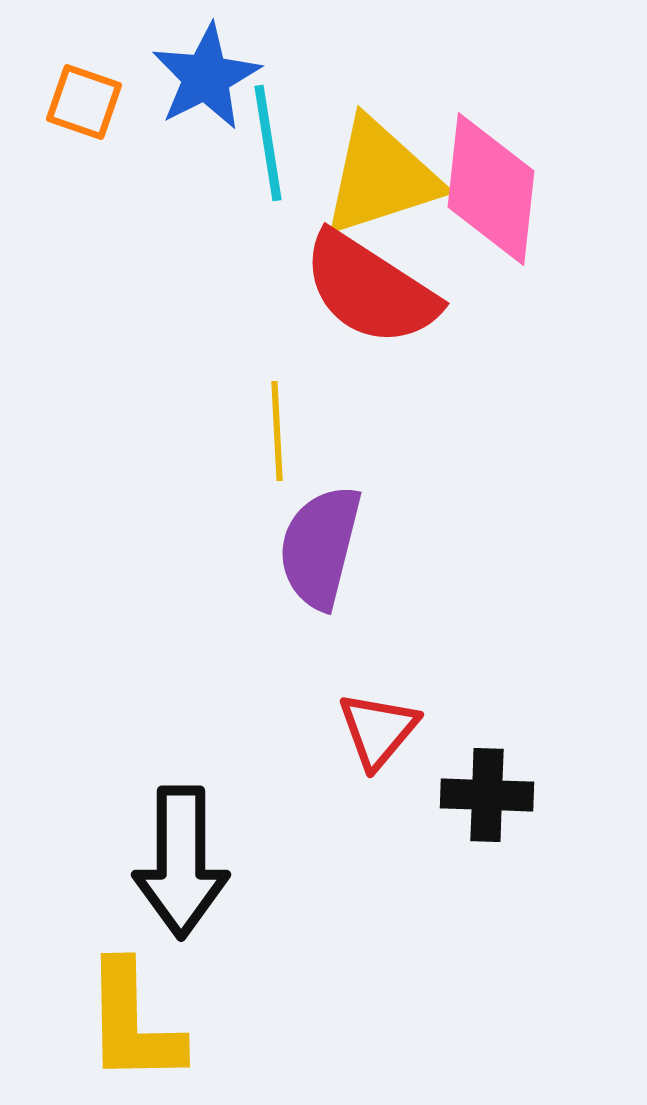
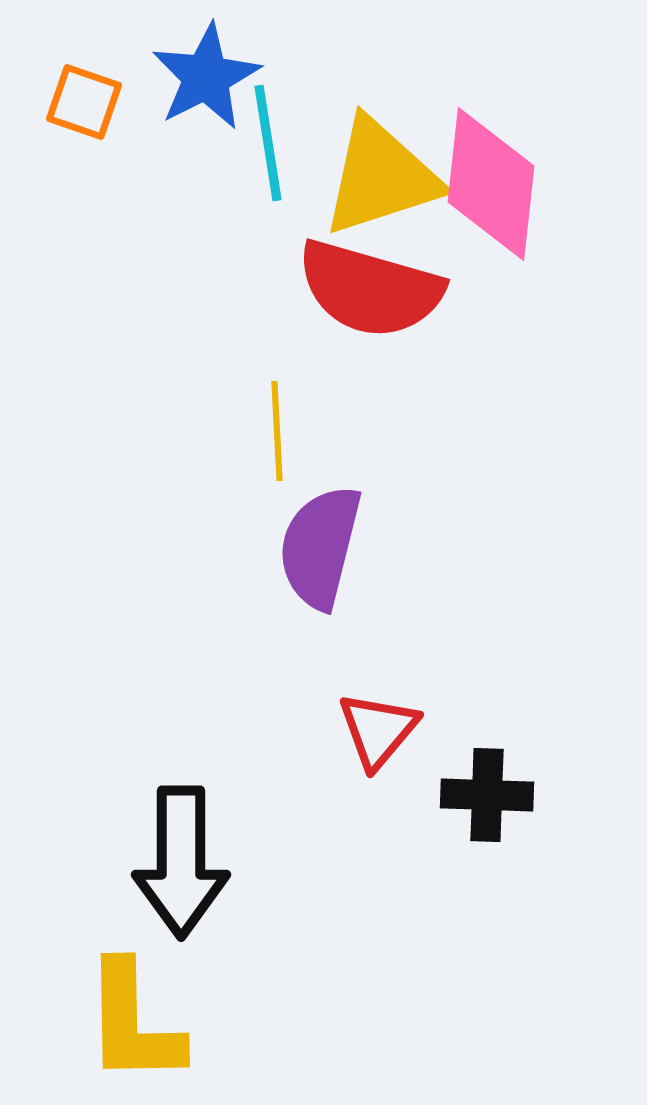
pink diamond: moved 5 px up
red semicircle: rotated 17 degrees counterclockwise
